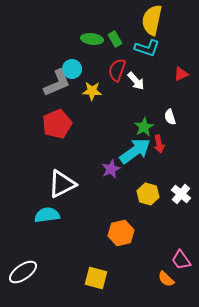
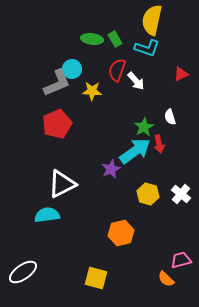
pink trapezoid: rotated 110 degrees clockwise
